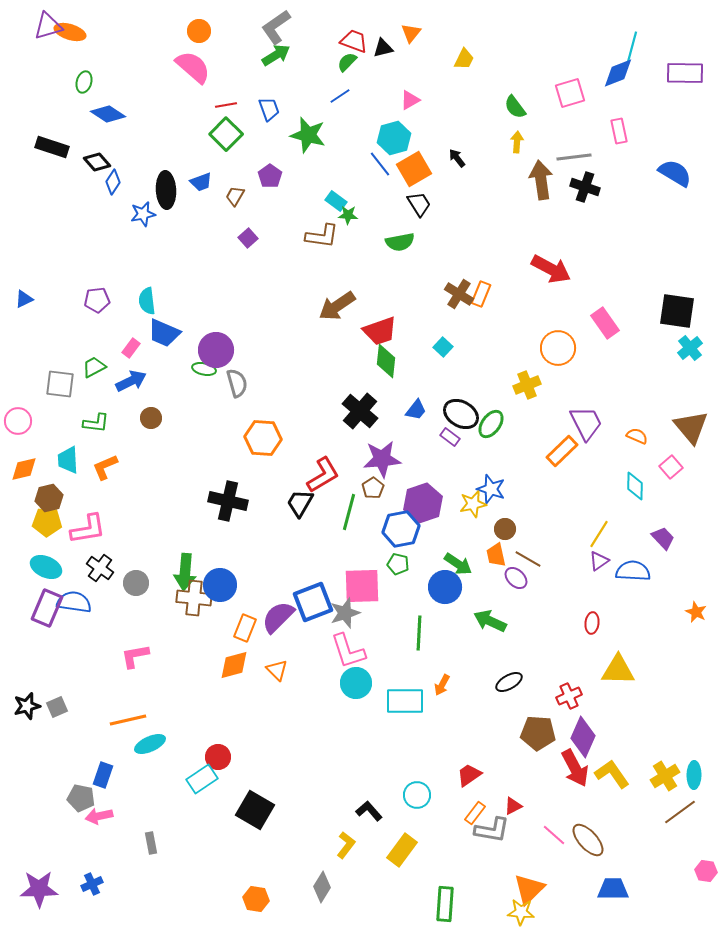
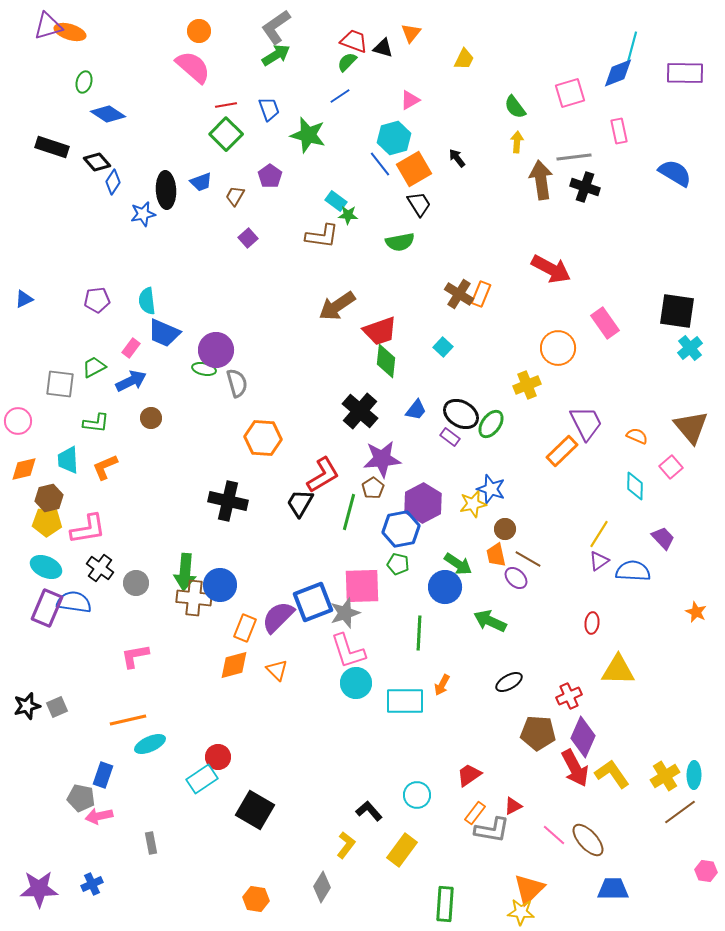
black triangle at (383, 48): rotated 30 degrees clockwise
purple hexagon at (423, 503): rotated 9 degrees counterclockwise
